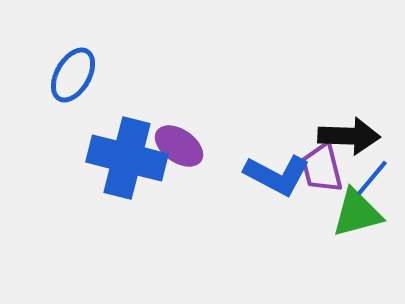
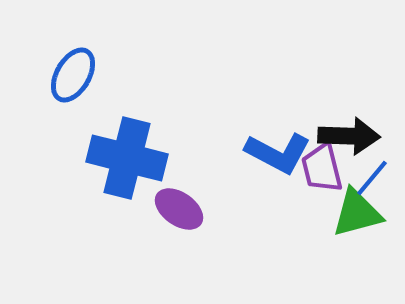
purple ellipse: moved 63 px down
blue L-shape: moved 1 px right, 22 px up
